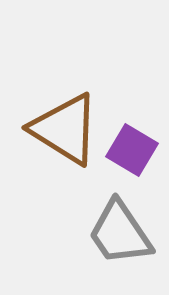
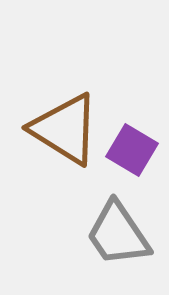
gray trapezoid: moved 2 px left, 1 px down
